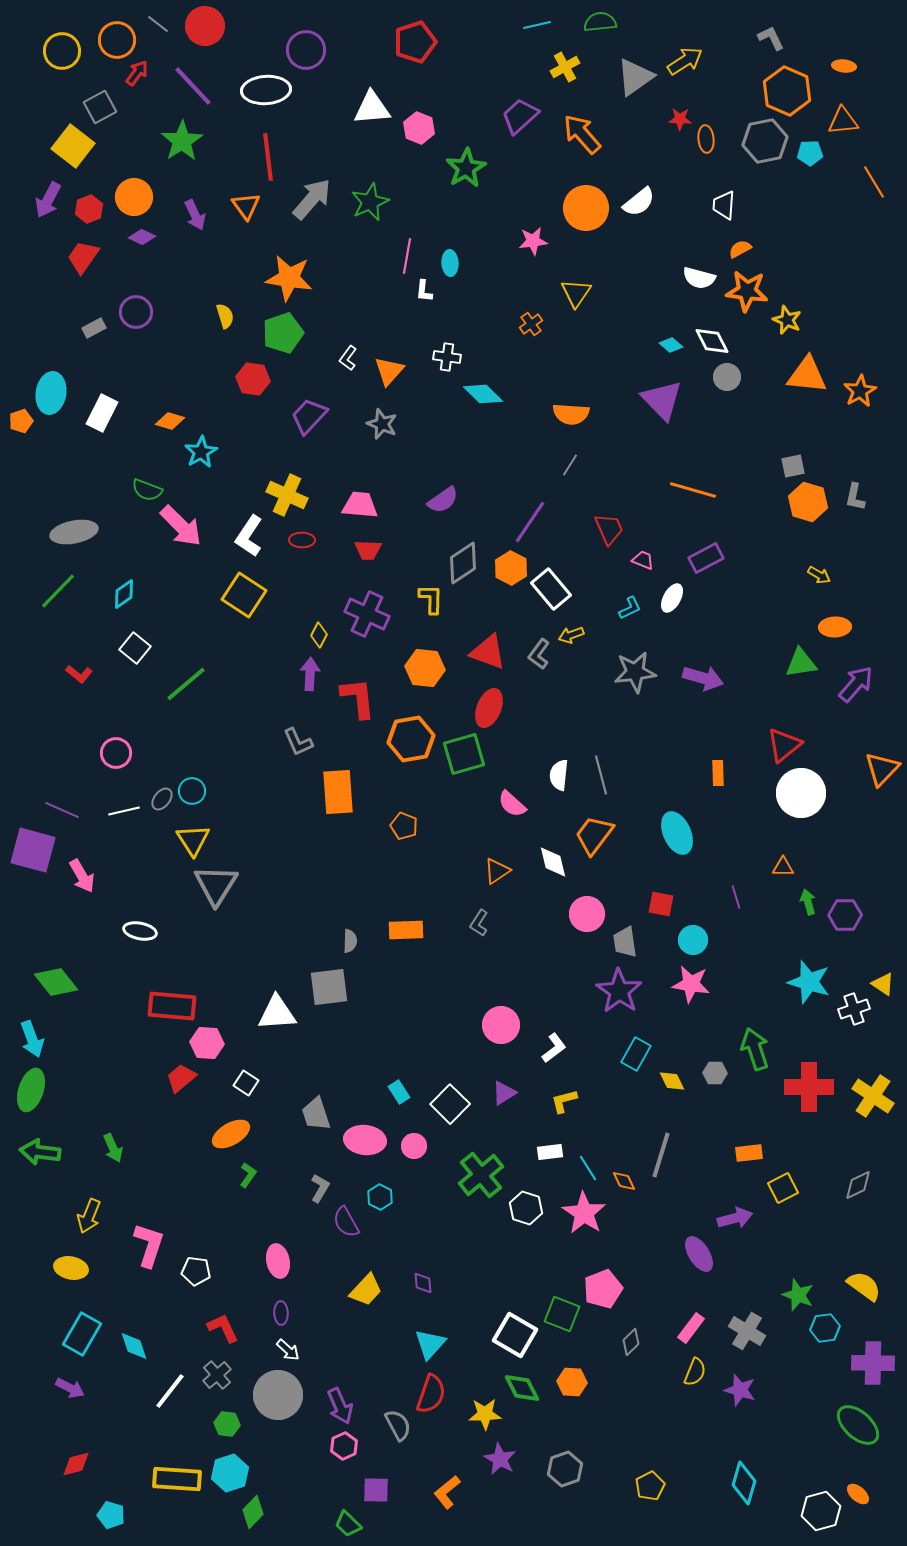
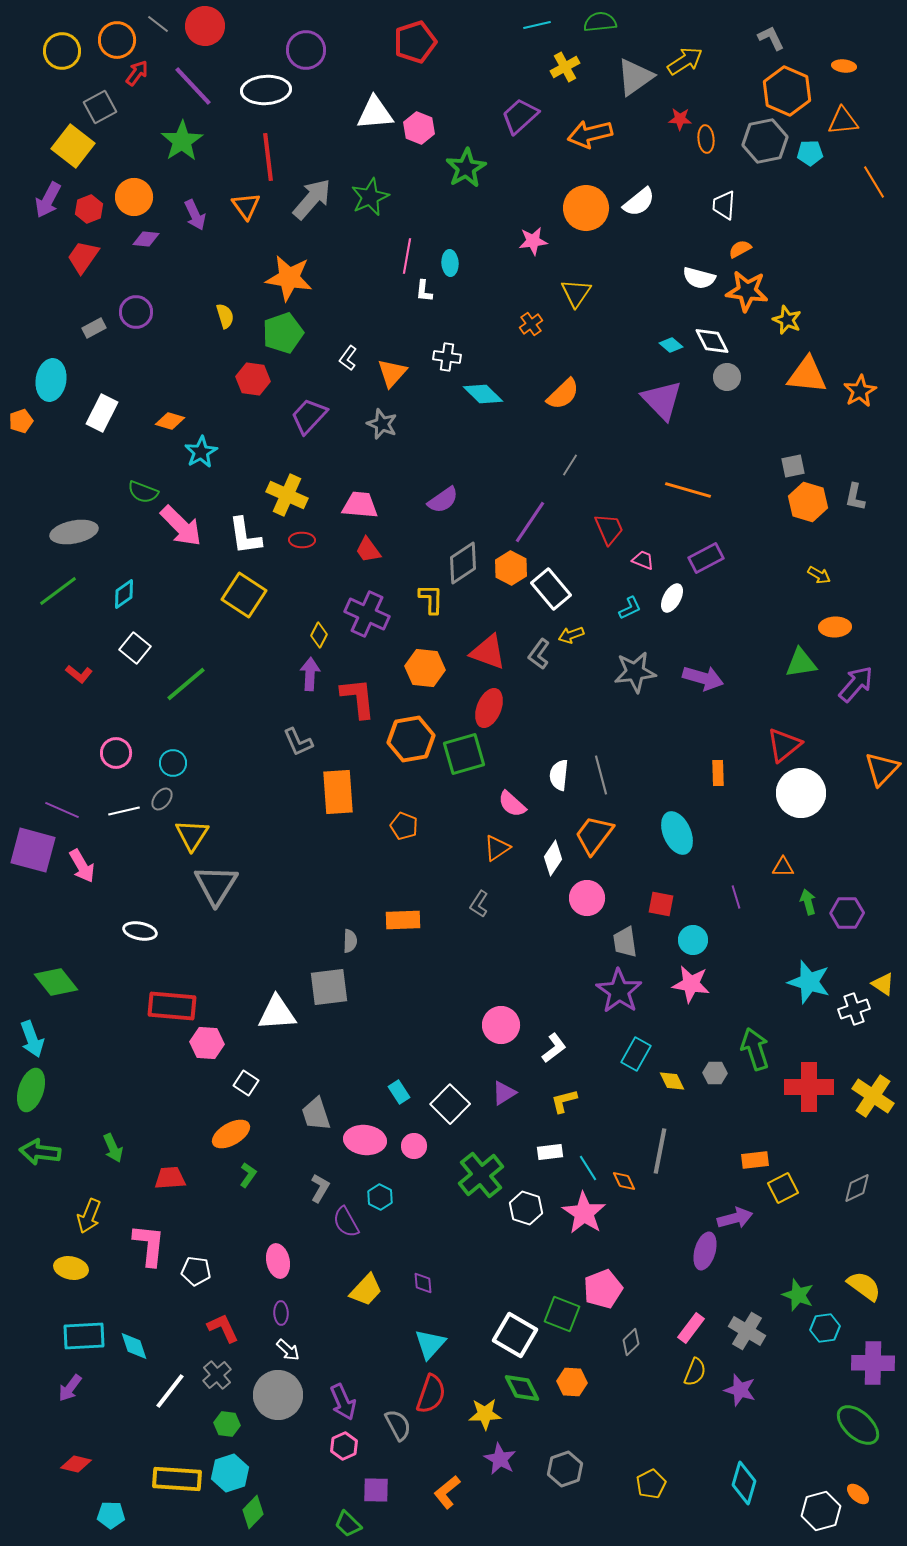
white triangle at (372, 108): moved 3 px right, 5 px down
orange arrow at (582, 134): moved 8 px right; rotated 63 degrees counterclockwise
green star at (370, 202): moved 5 px up
purple diamond at (142, 237): moved 4 px right, 2 px down; rotated 20 degrees counterclockwise
orange triangle at (389, 371): moved 3 px right, 2 px down
cyan ellipse at (51, 393): moved 13 px up
orange semicircle at (571, 414): moved 8 px left, 20 px up; rotated 48 degrees counterclockwise
green semicircle at (147, 490): moved 4 px left, 2 px down
orange line at (693, 490): moved 5 px left
white L-shape at (249, 536): moved 4 px left; rotated 42 degrees counterclockwise
red trapezoid at (368, 550): rotated 52 degrees clockwise
green line at (58, 591): rotated 9 degrees clockwise
cyan circle at (192, 791): moved 19 px left, 28 px up
yellow triangle at (193, 840): moved 1 px left, 5 px up; rotated 6 degrees clockwise
white diamond at (553, 862): moved 4 px up; rotated 48 degrees clockwise
orange triangle at (497, 871): moved 23 px up
pink arrow at (82, 876): moved 10 px up
pink circle at (587, 914): moved 16 px up
purple hexagon at (845, 915): moved 2 px right, 2 px up
gray L-shape at (479, 923): moved 19 px up
orange rectangle at (406, 930): moved 3 px left, 10 px up
red trapezoid at (181, 1078): moved 11 px left, 100 px down; rotated 36 degrees clockwise
orange rectangle at (749, 1153): moved 6 px right, 7 px down
gray line at (661, 1155): moved 1 px left, 4 px up; rotated 6 degrees counterclockwise
gray diamond at (858, 1185): moved 1 px left, 3 px down
pink L-shape at (149, 1245): rotated 12 degrees counterclockwise
purple ellipse at (699, 1254): moved 6 px right, 3 px up; rotated 48 degrees clockwise
cyan rectangle at (82, 1334): moved 2 px right, 2 px down; rotated 57 degrees clockwise
purple arrow at (70, 1388): rotated 100 degrees clockwise
purple arrow at (340, 1406): moved 3 px right, 4 px up
red diamond at (76, 1464): rotated 28 degrees clockwise
yellow pentagon at (650, 1486): moved 1 px right, 2 px up
cyan pentagon at (111, 1515): rotated 16 degrees counterclockwise
